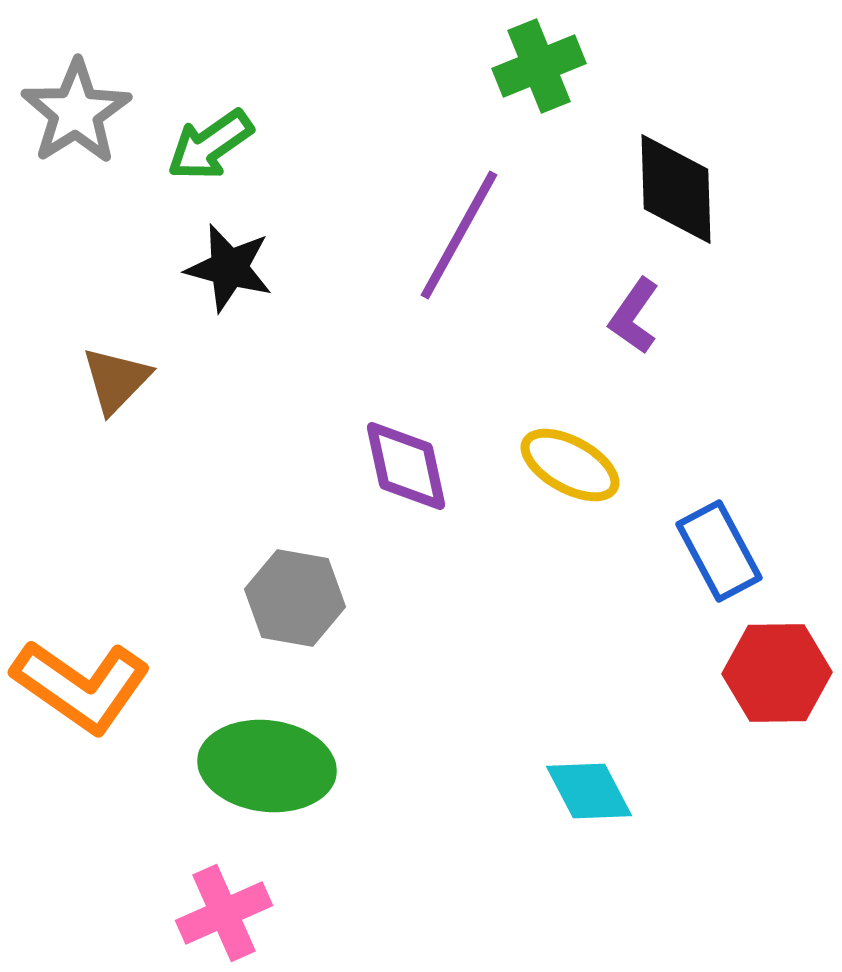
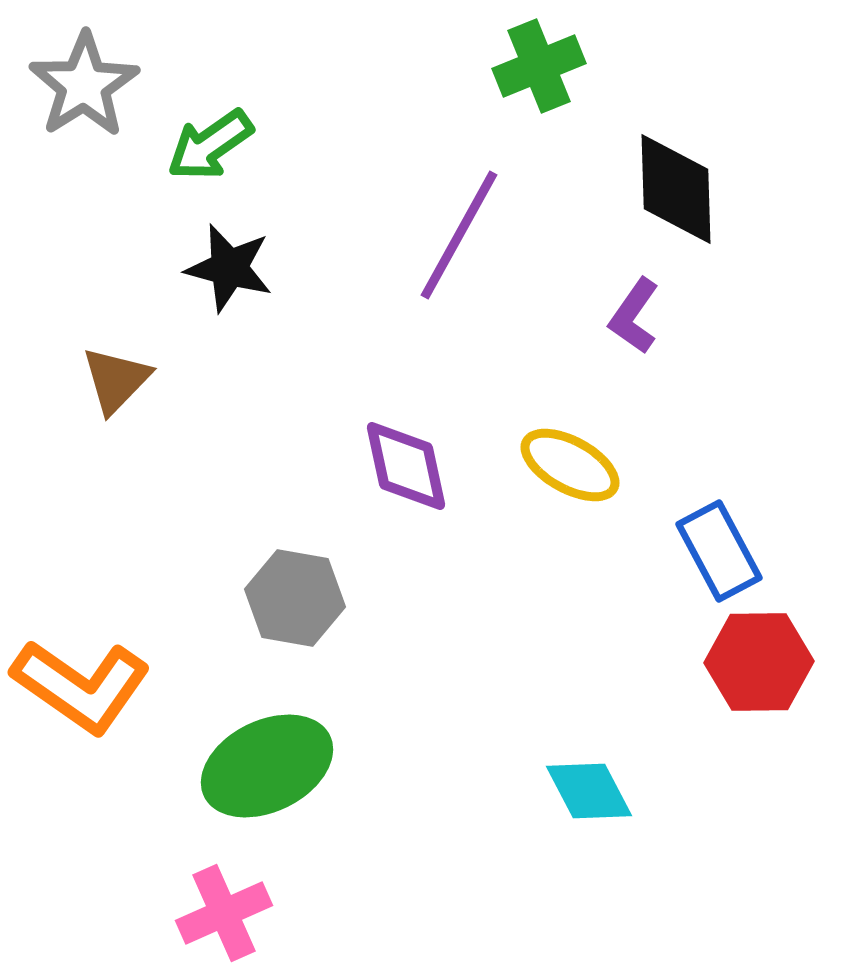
gray star: moved 8 px right, 27 px up
red hexagon: moved 18 px left, 11 px up
green ellipse: rotated 33 degrees counterclockwise
